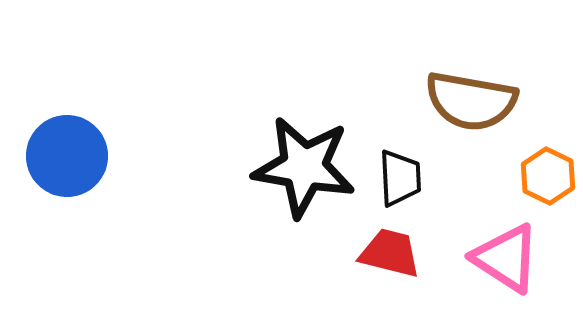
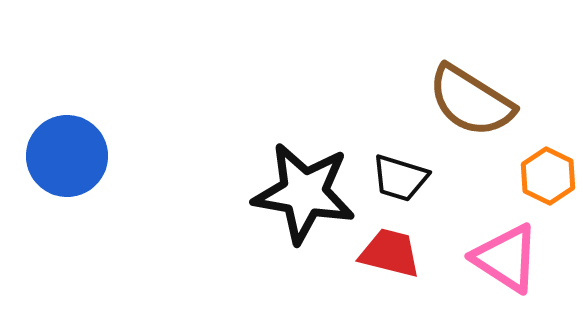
brown semicircle: rotated 22 degrees clockwise
black star: moved 26 px down
black trapezoid: rotated 110 degrees clockwise
